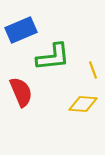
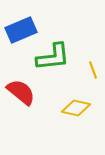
red semicircle: rotated 28 degrees counterclockwise
yellow diamond: moved 7 px left, 4 px down; rotated 8 degrees clockwise
